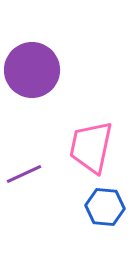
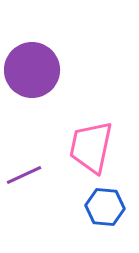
purple line: moved 1 px down
